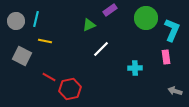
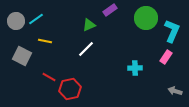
cyan line: rotated 42 degrees clockwise
cyan L-shape: moved 1 px down
white line: moved 15 px left
pink rectangle: rotated 40 degrees clockwise
